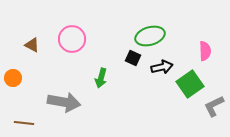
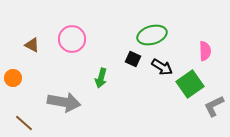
green ellipse: moved 2 px right, 1 px up
black square: moved 1 px down
black arrow: rotated 45 degrees clockwise
brown line: rotated 36 degrees clockwise
